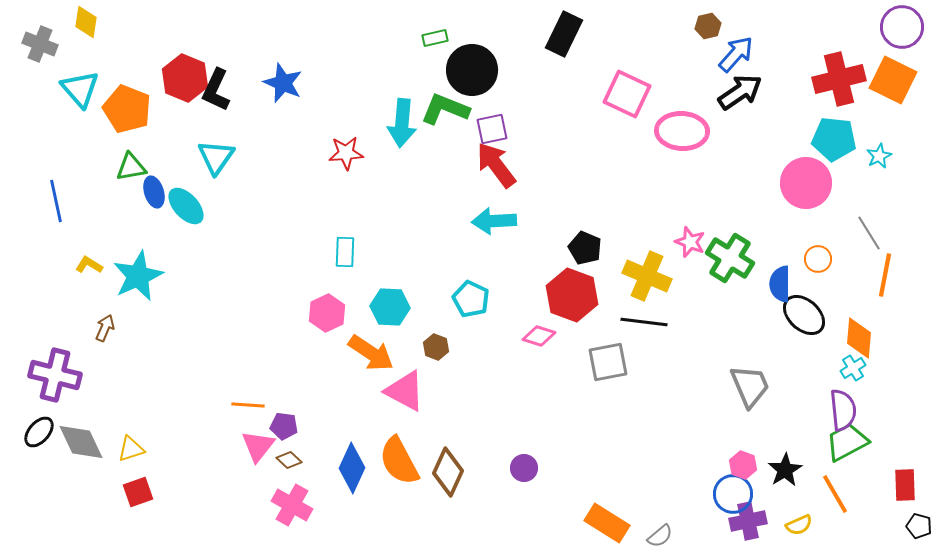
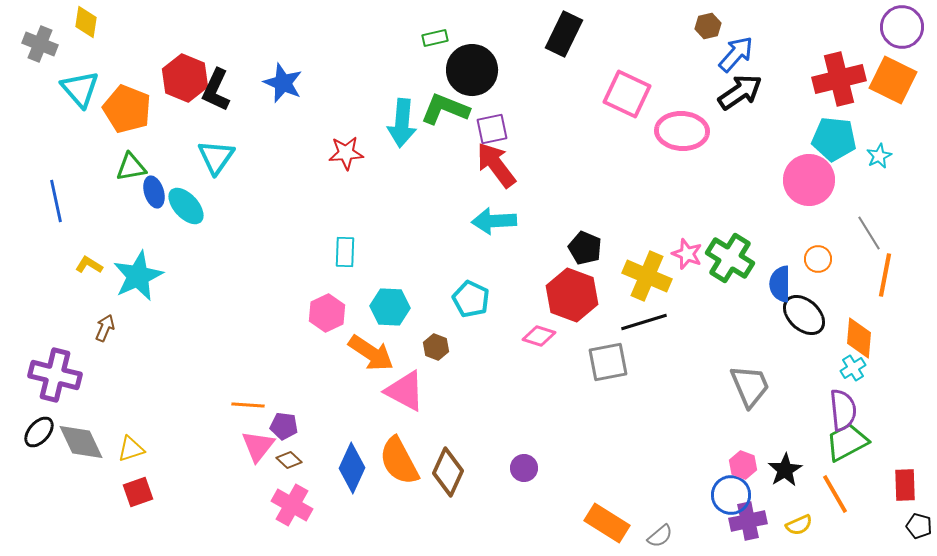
pink circle at (806, 183): moved 3 px right, 3 px up
pink star at (690, 242): moved 3 px left, 12 px down
black line at (644, 322): rotated 24 degrees counterclockwise
blue circle at (733, 494): moved 2 px left, 1 px down
